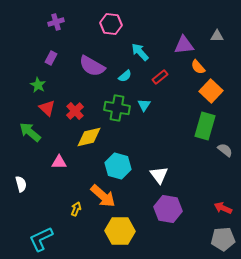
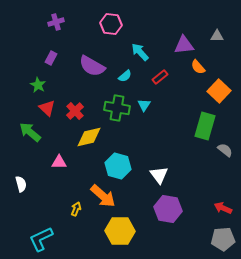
orange square: moved 8 px right
